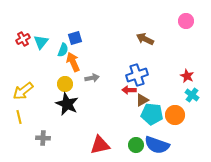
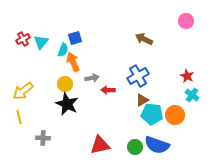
brown arrow: moved 1 px left
blue cross: moved 1 px right, 1 px down; rotated 10 degrees counterclockwise
red arrow: moved 21 px left
green circle: moved 1 px left, 2 px down
